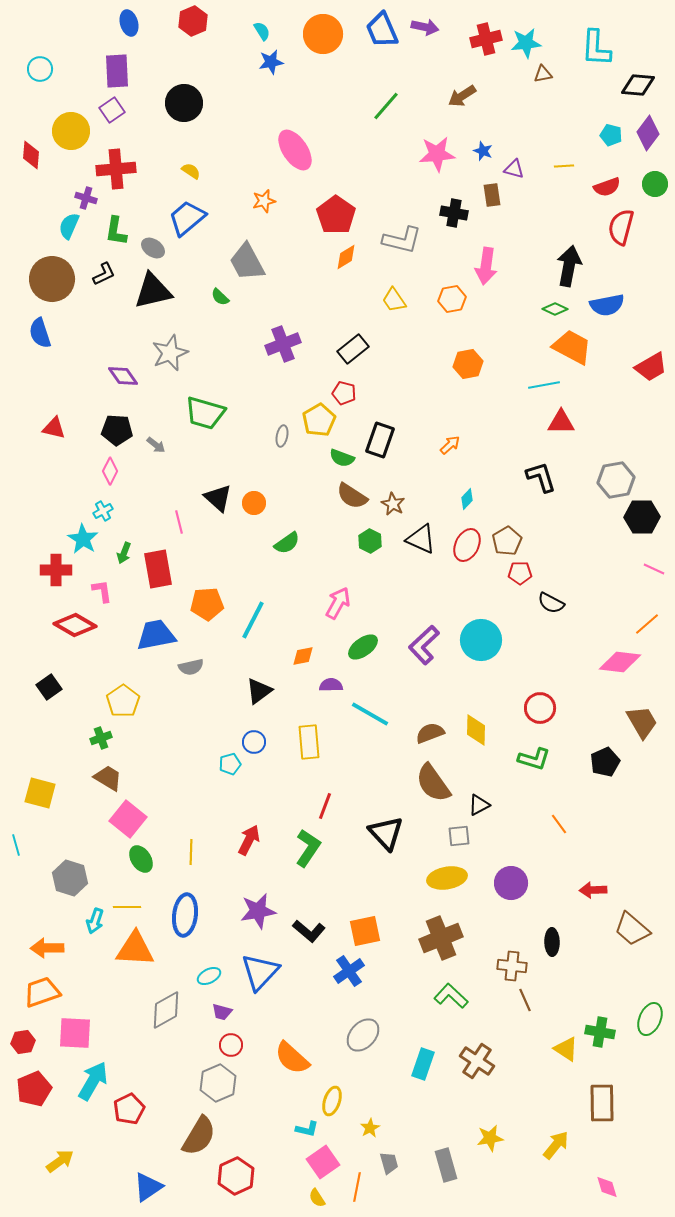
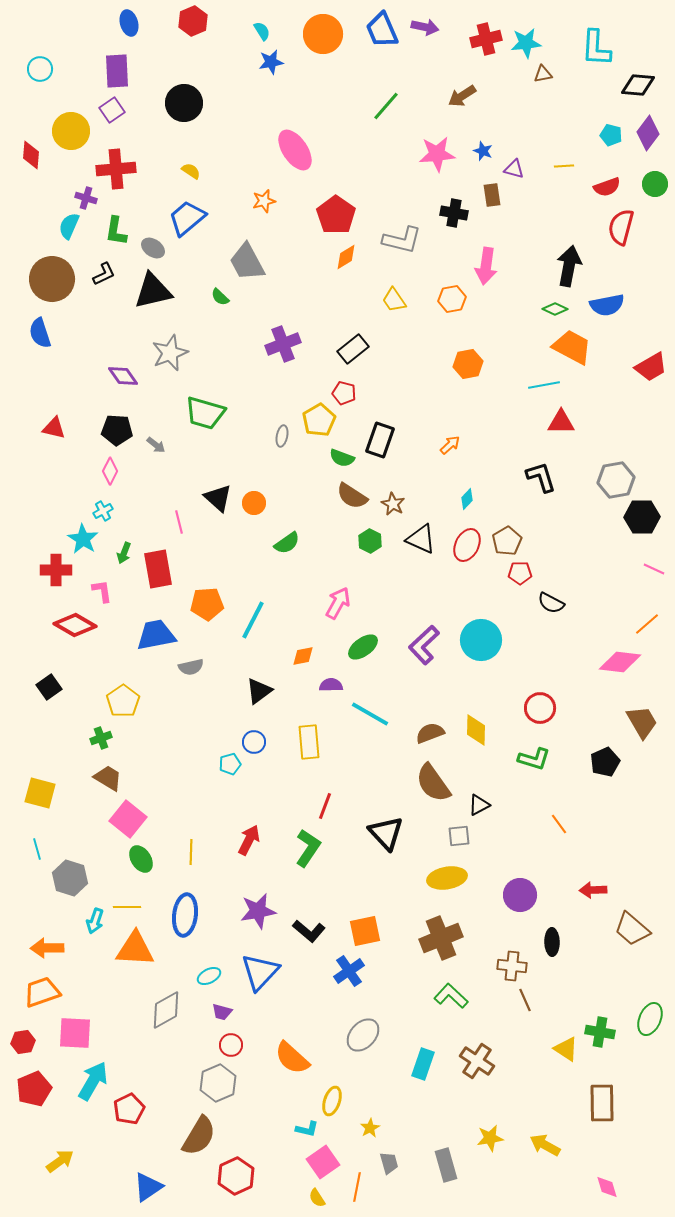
cyan line at (16, 845): moved 21 px right, 4 px down
purple circle at (511, 883): moved 9 px right, 12 px down
yellow arrow at (556, 1145): moved 11 px left; rotated 100 degrees counterclockwise
